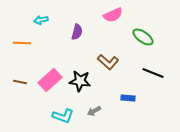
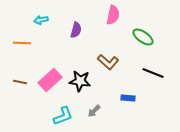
pink semicircle: rotated 54 degrees counterclockwise
purple semicircle: moved 1 px left, 2 px up
gray arrow: rotated 16 degrees counterclockwise
cyan L-shape: rotated 40 degrees counterclockwise
